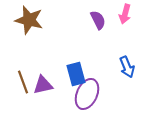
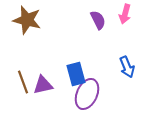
brown star: moved 2 px left
